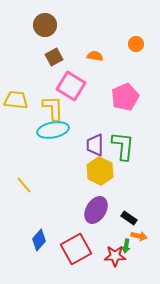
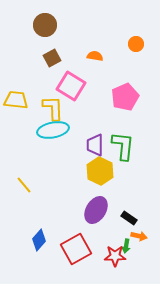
brown square: moved 2 px left, 1 px down
